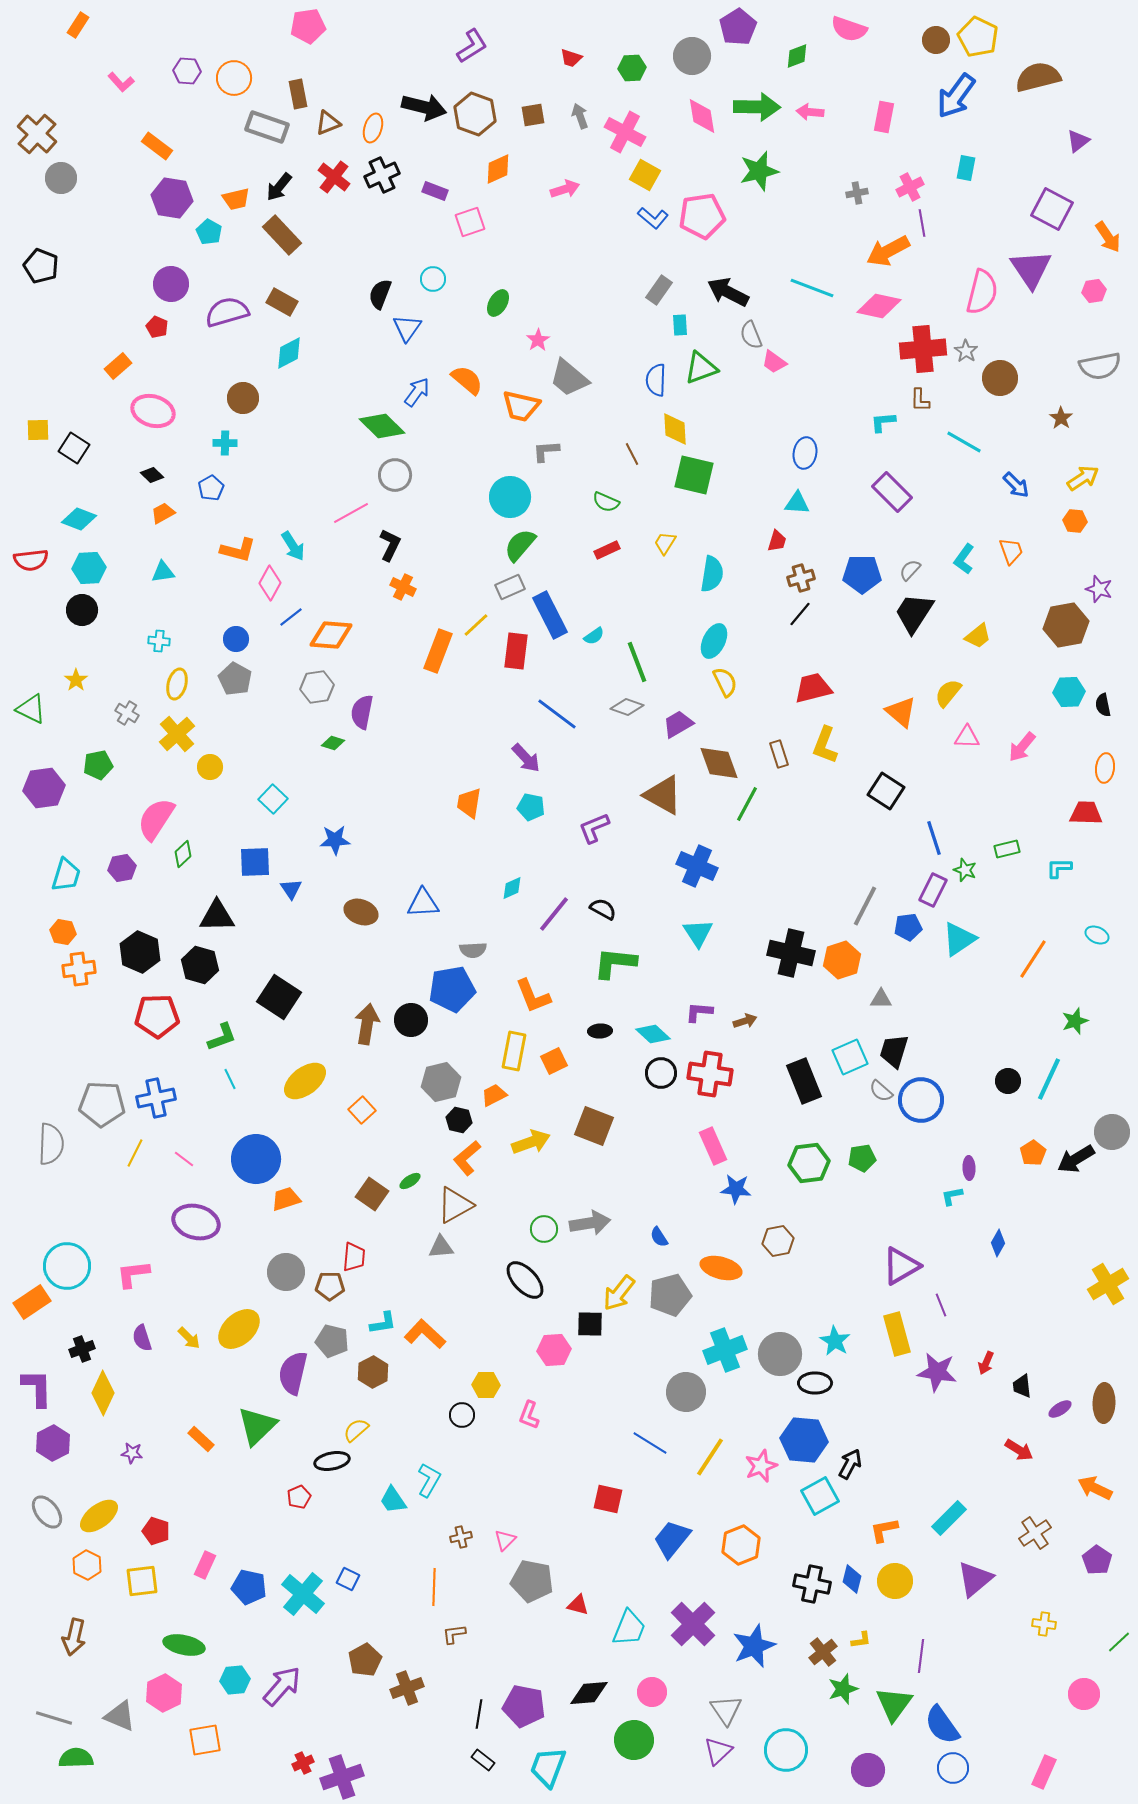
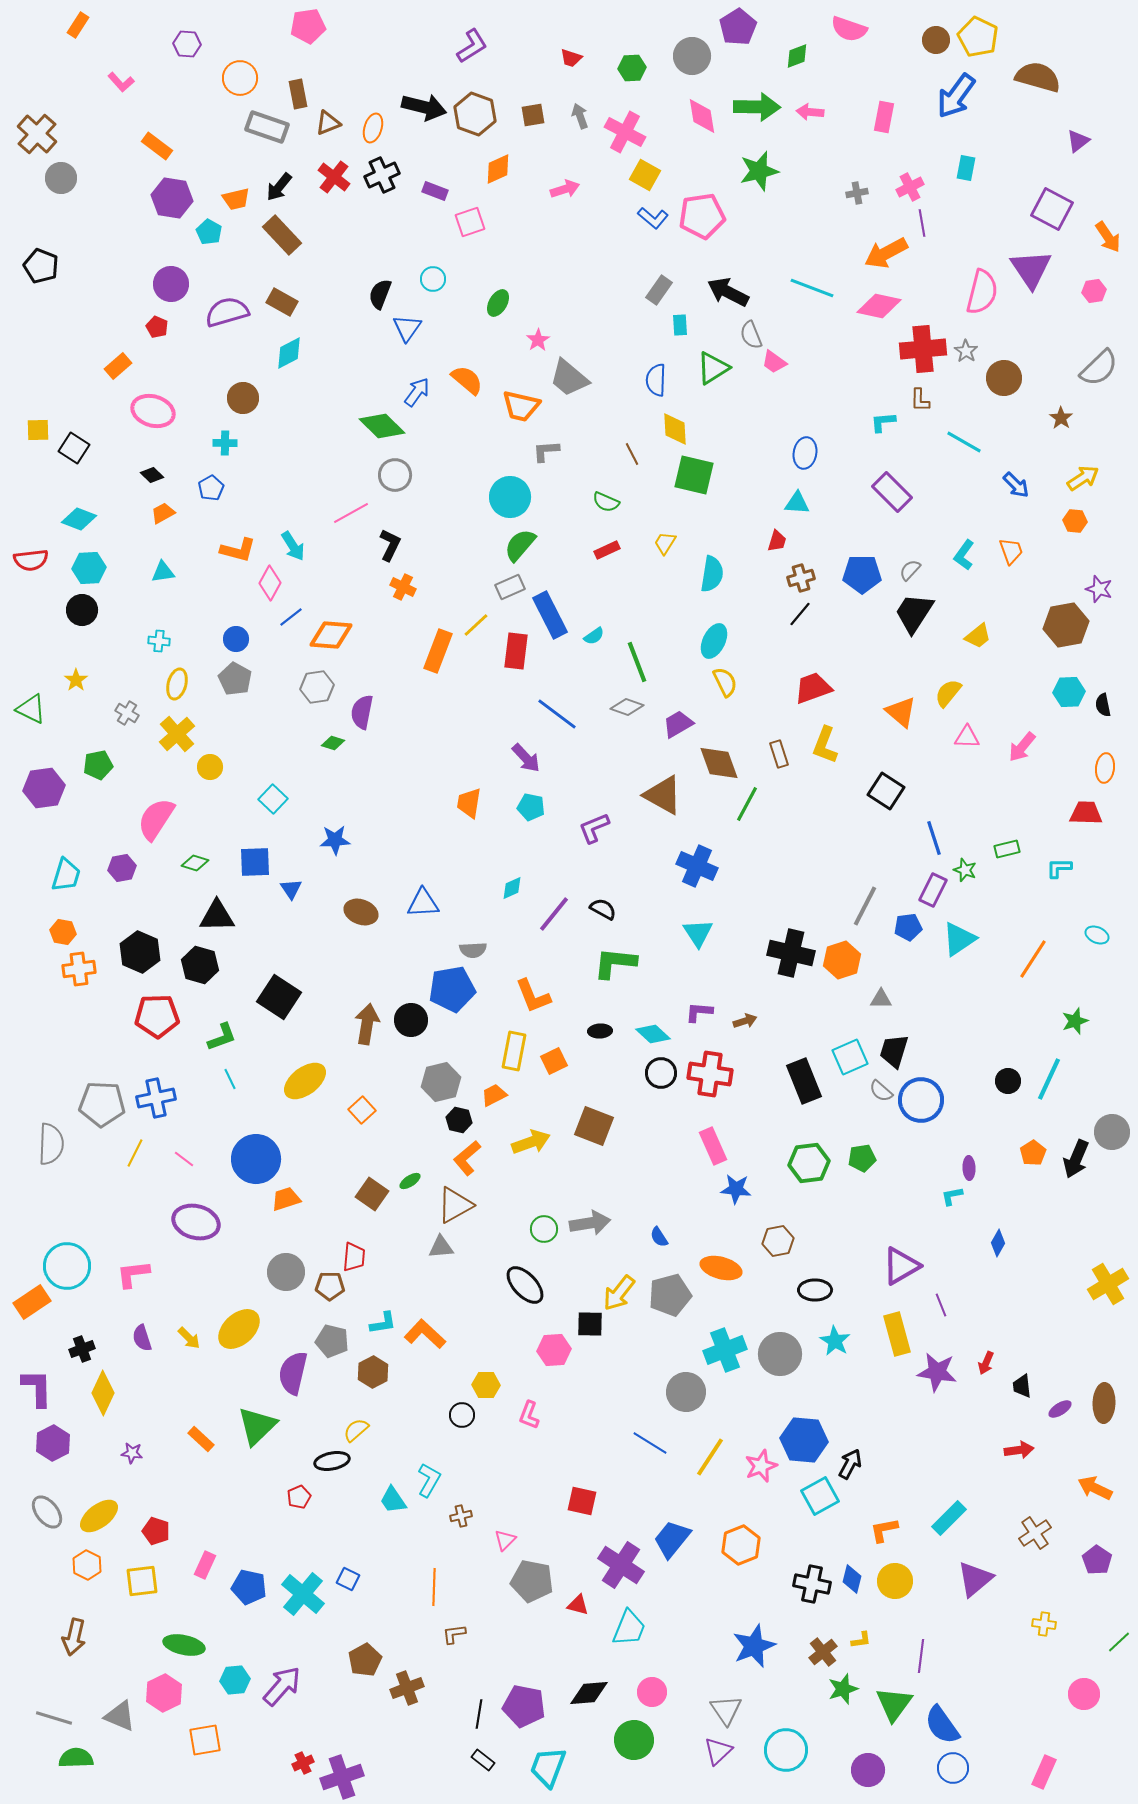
purple hexagon at (187, 71): moved 27 px up
brown semicircle at (1038, 77): rotated 30 degrees clockwise
orange circle at (234, 78): moved 6 px right
orange arrow at (888, 251): moved 2 px left, 2 px down
gray semicircle at (1100, 366): moved 1 px left, 2 px down; rotated 33 degrees counterclockwise
green triangle at (701, 368): moved 12 px right; rotated 12 degrees counterclockwise
brown circle at (1000, 378): moved 4 px right
cyan L-shape at (964, 559): moved 4 px up
red trapezoid at (813, 688): rotated 6 degrees counterclockwise
green diamond at (183, 854): moved 12 px right, 9 px down; rotated 60 degrees clockwise
black arrow at (1076, 1159): rotated 36 degrees counterclockwise
black ellipse at (525, 1280): moved 5 px down
black ellipse at (815, 1383): moved 93 px up
red arrow at (1019, 1450): rotated 40 degrees counterclockwise
red square at (608, 1499): moved 26 px left, 2 px down
brown cross at (461, 1537): moved 21 px up
purple cross at (693, 1624): moved 72 px left, 59 px up; rotated 12 degrees counterclockwise
